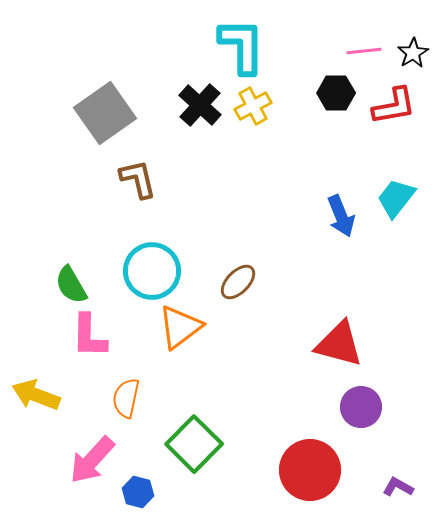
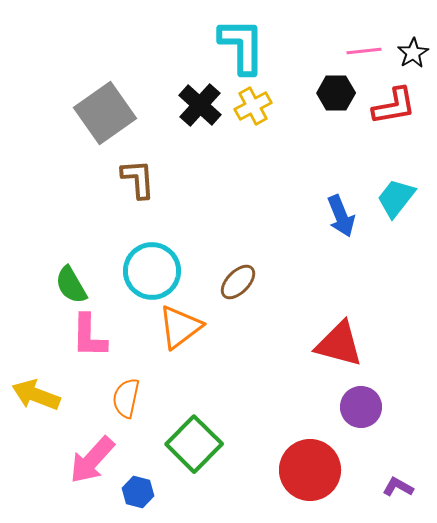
brown L-shape: rotated 9 degrees clockwise
